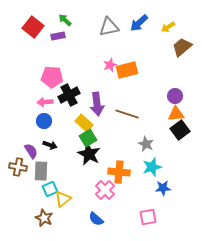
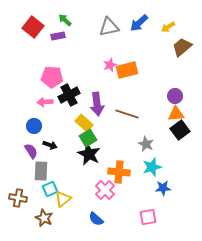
blue circle: moved 10 px left, 5 px down
brown cross: moved 31 px down
